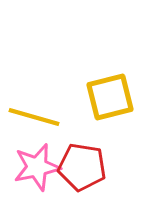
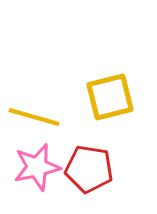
red pentagon: moved 7 px right, 2 px down
